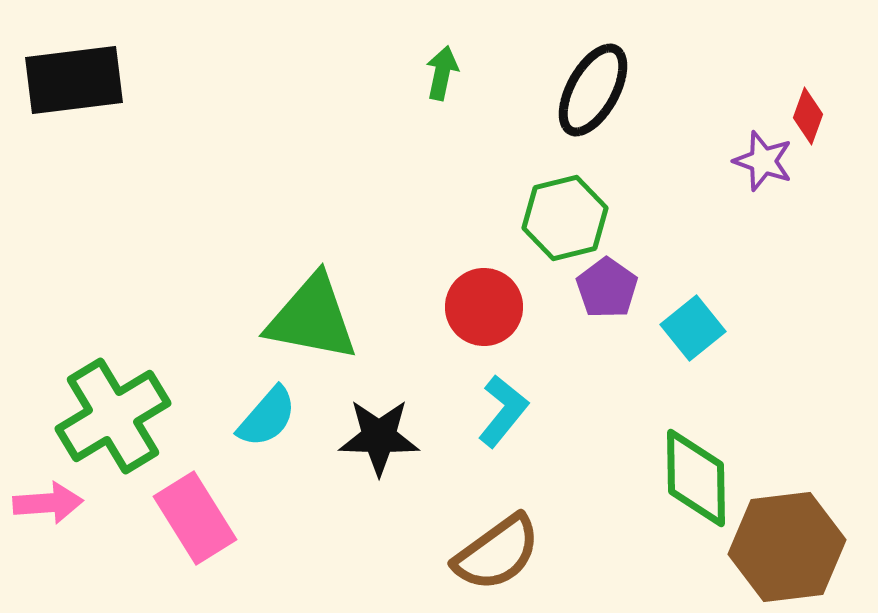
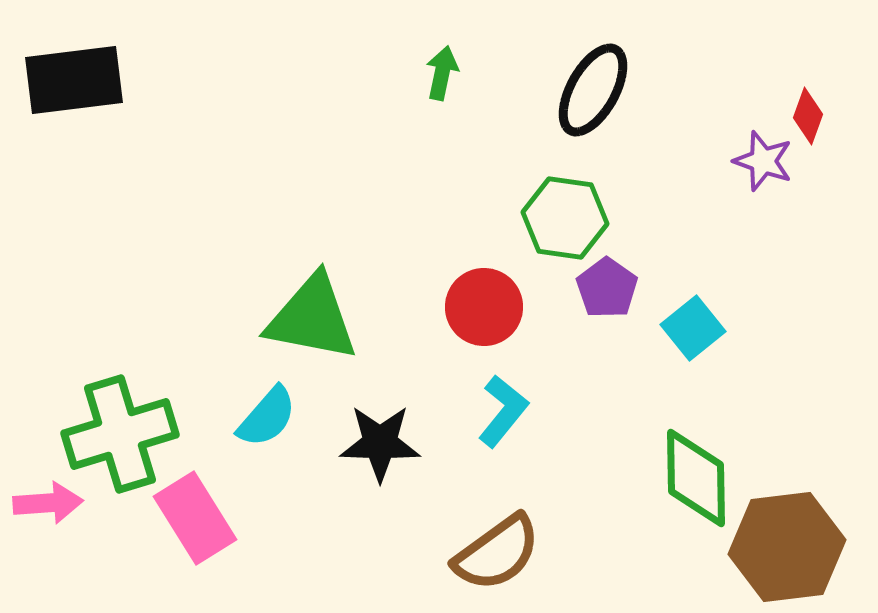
green hexagon: rotated 22 degrees clockwise
green cross: moved 7 px right, 18 px down; rotated 14 degrees clockwise
black star: moved 1 px right, 6 px down
